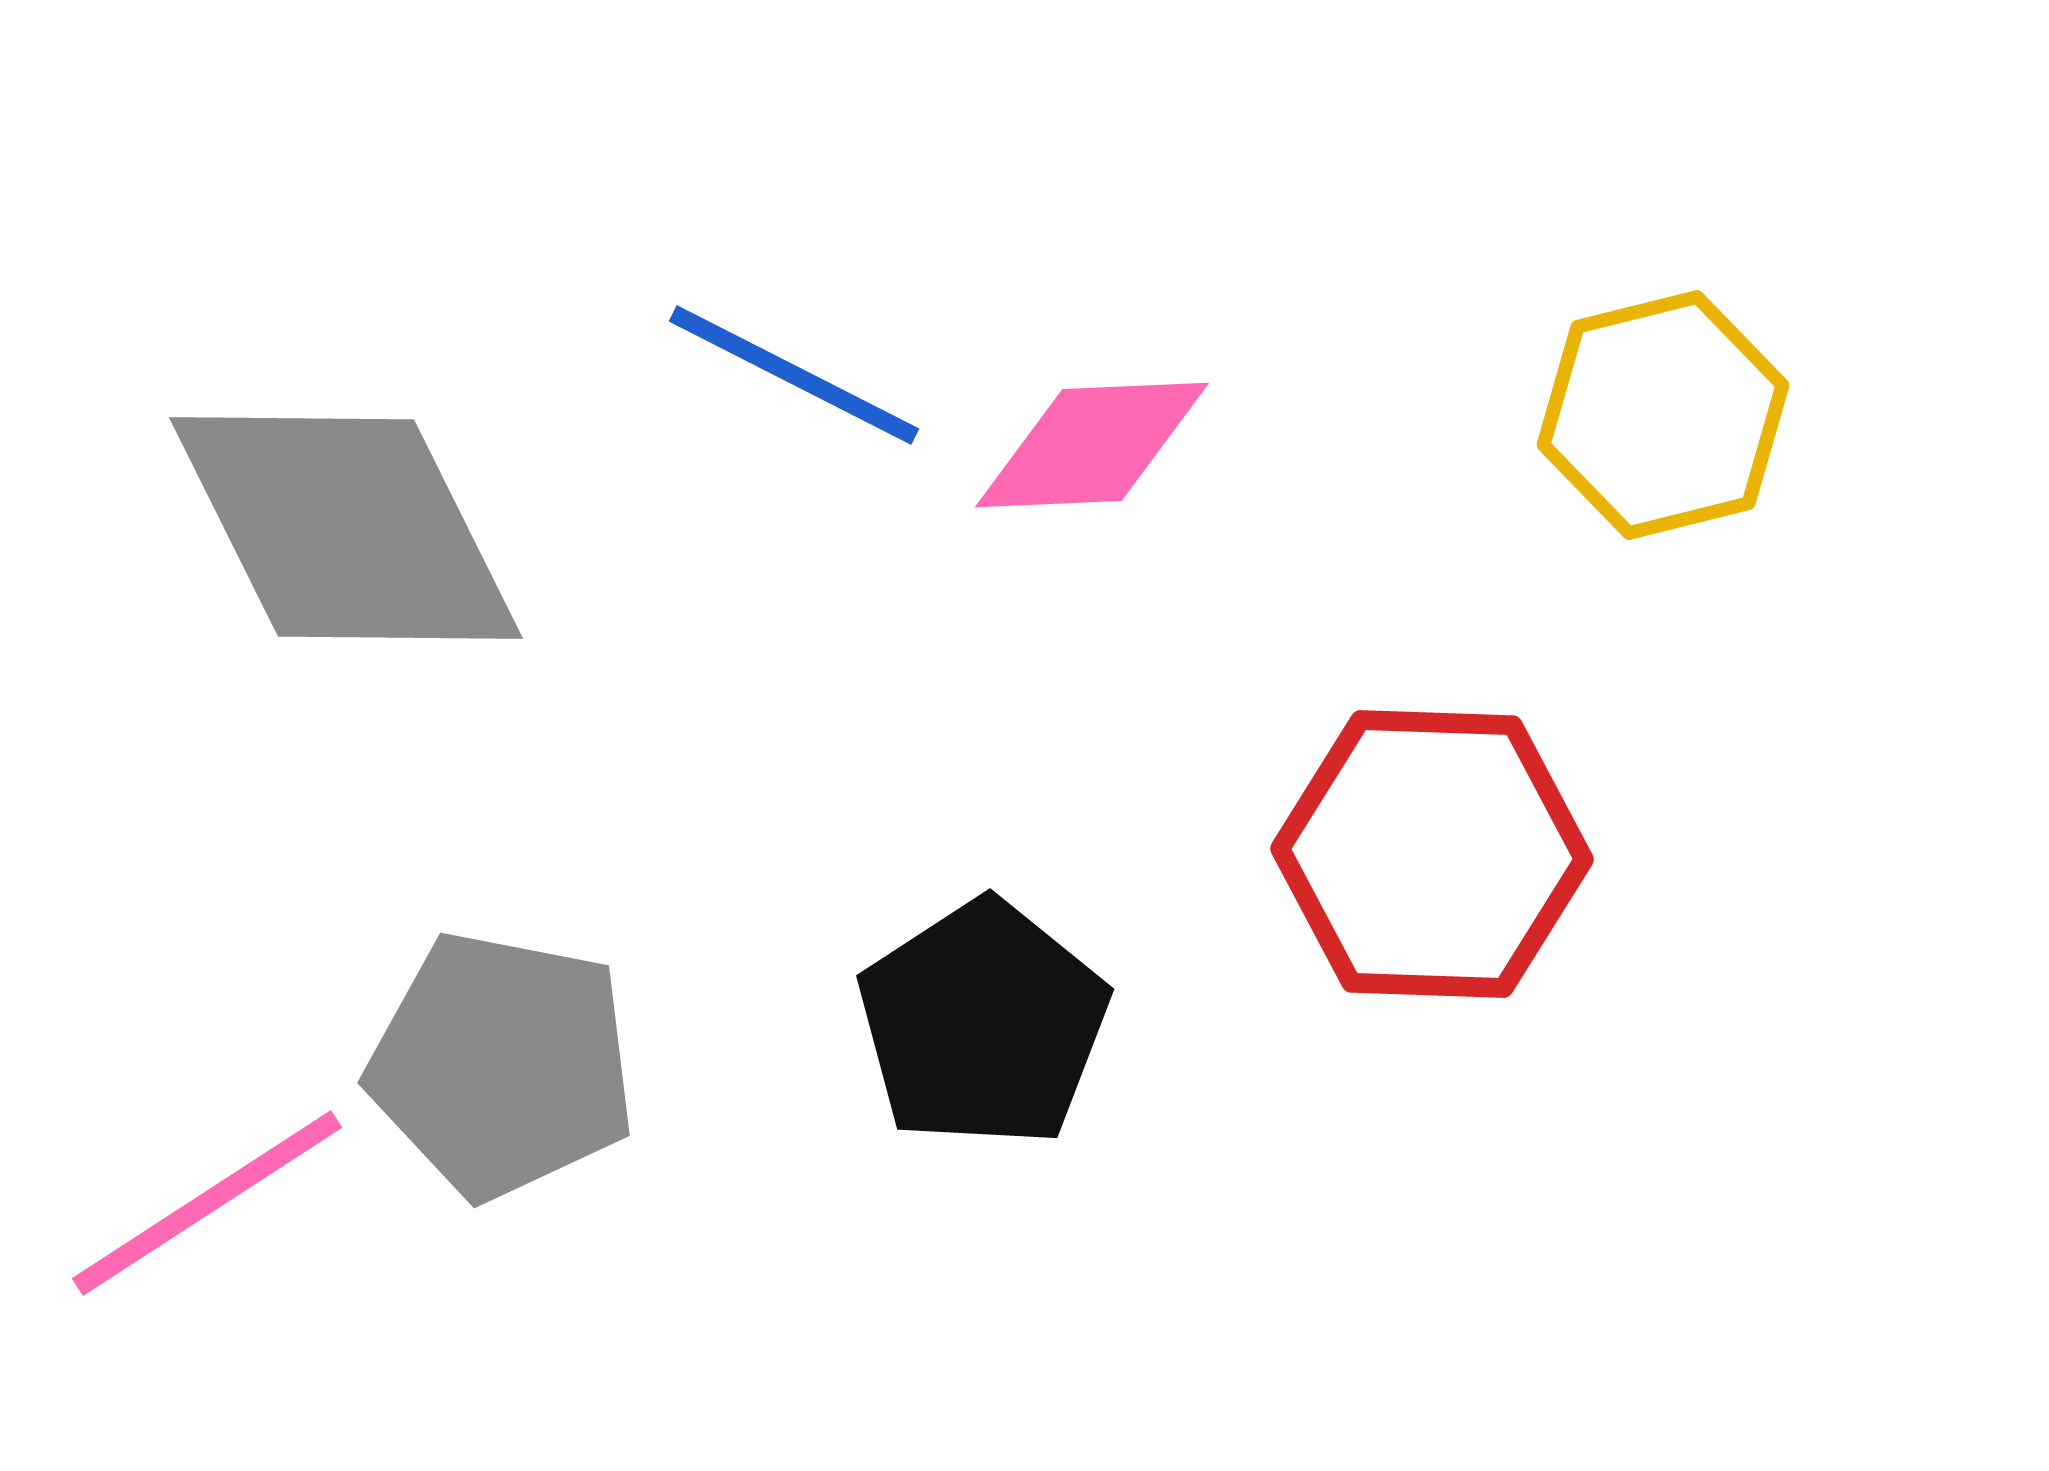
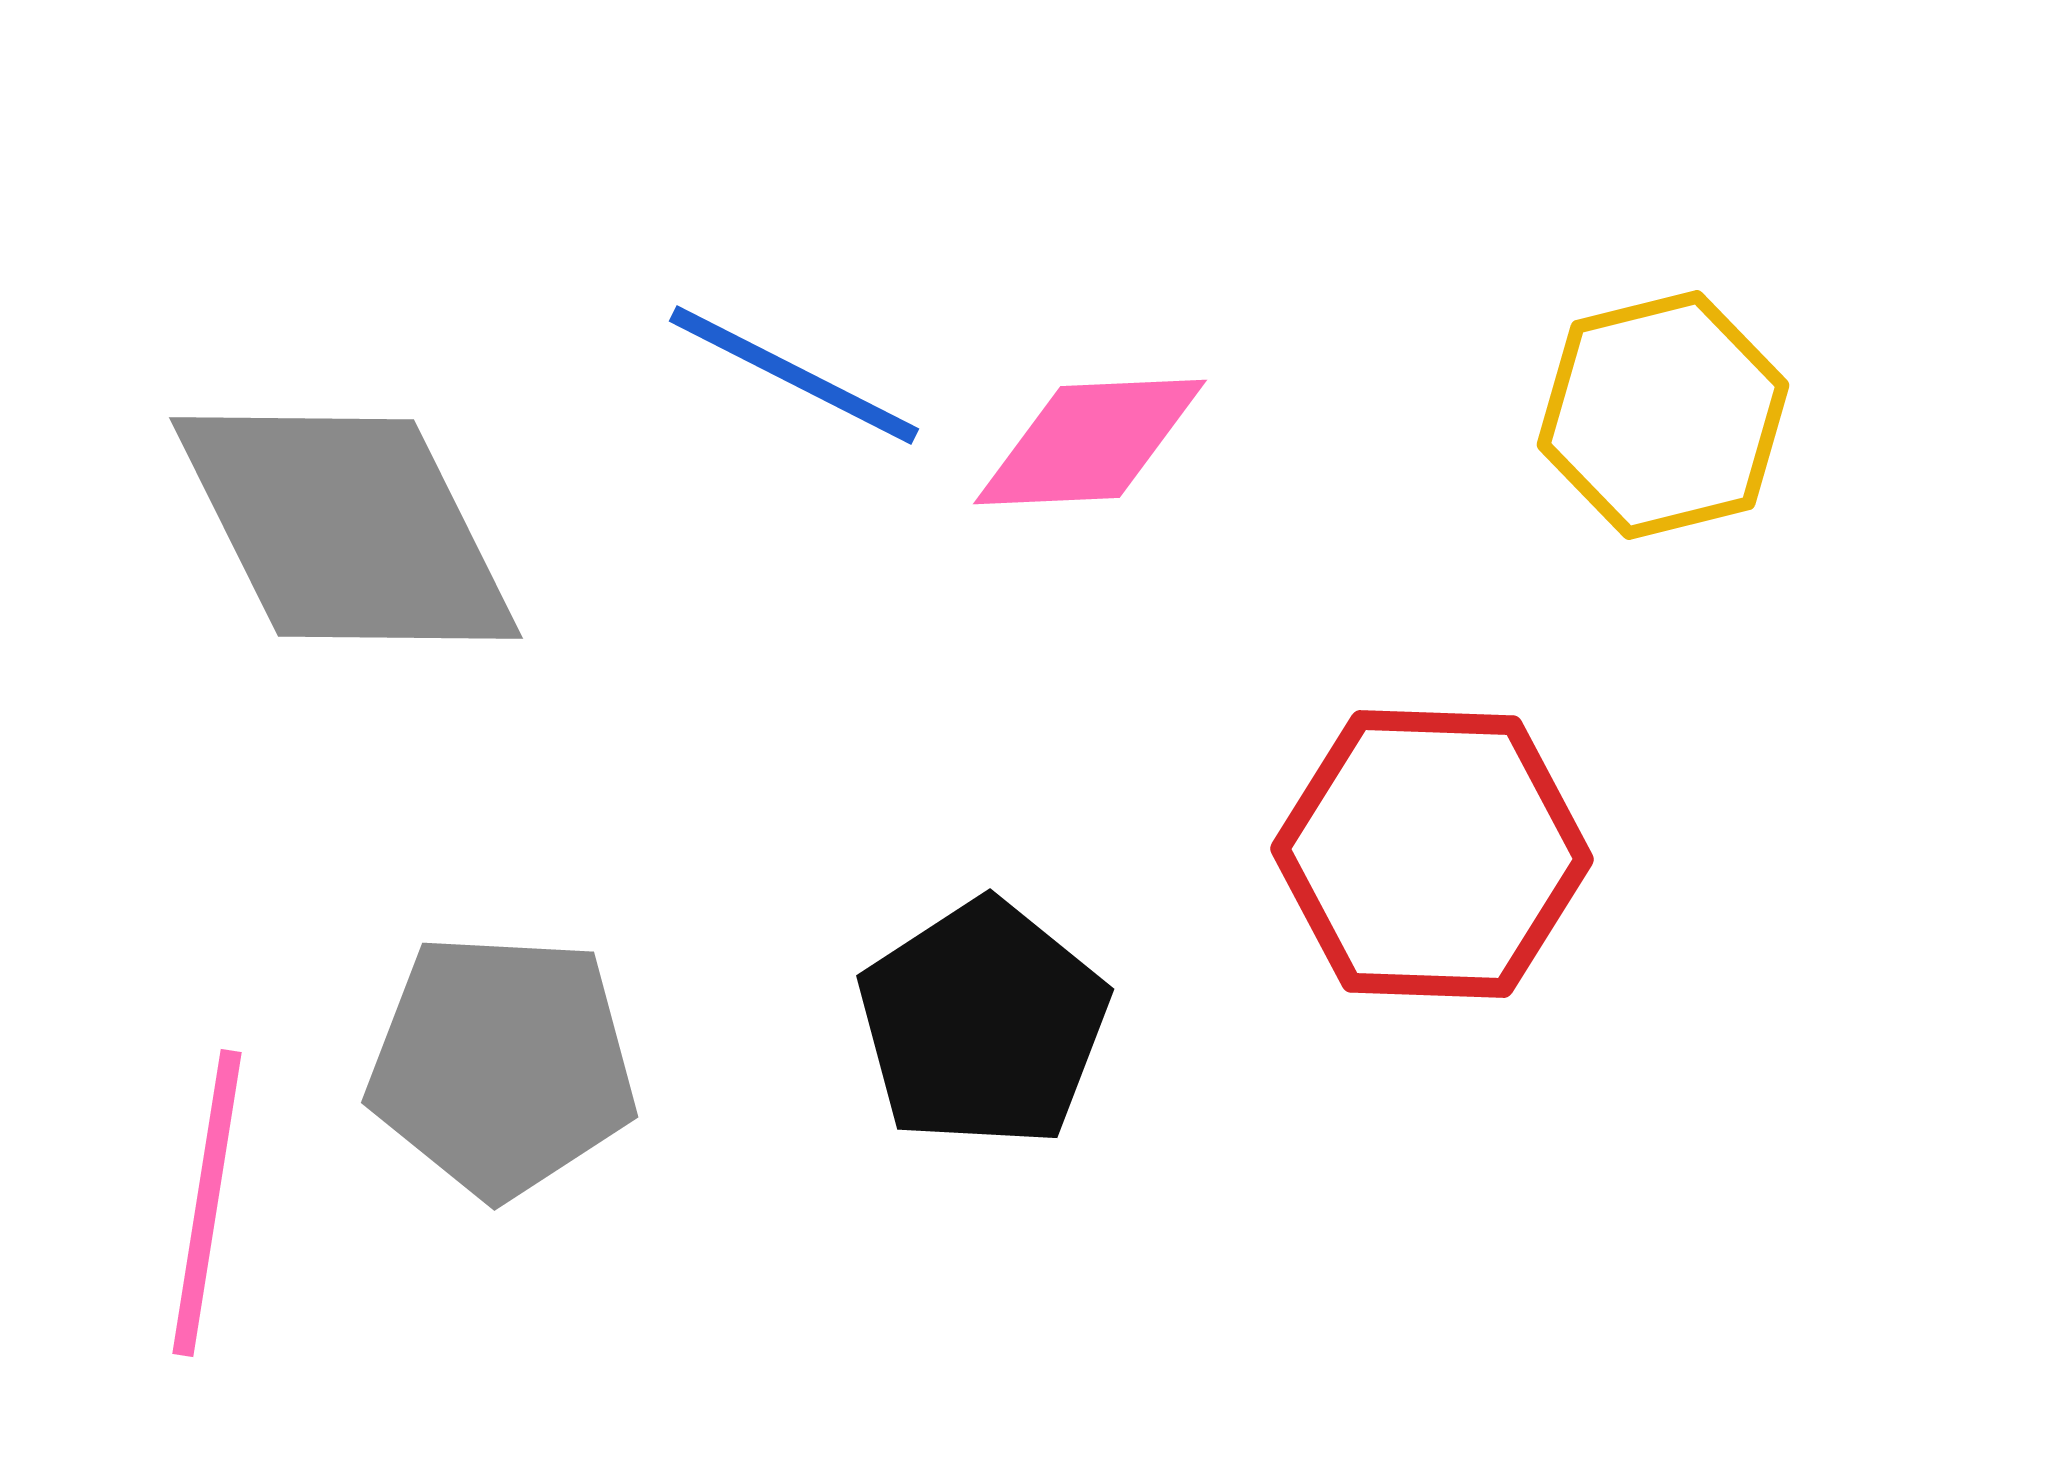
pink diamond: moved 2 px left, 3 px up
gray pentagon: rotated 8 degrees counterclockwise
pink line: rotated 48 degrees counterclockwise
